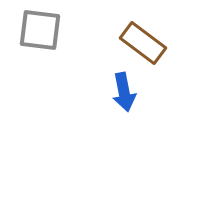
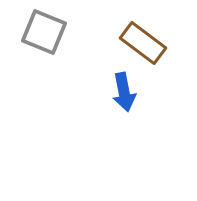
gray square: moved 4 px right, 2 px down; rotated 15 degrees clockwise
